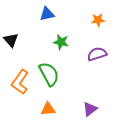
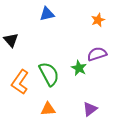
orange star: rotated 16 degrees counterclockwise
green star: moved 18 px right, 26 px down; rotated 14 degrees clockwise
